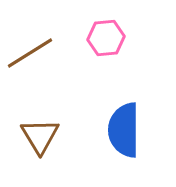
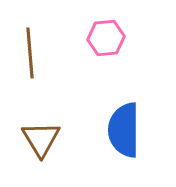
brown line: rotated 63 degrees counterclockwise
brown triangle: moved 1 px right, 3 px down
